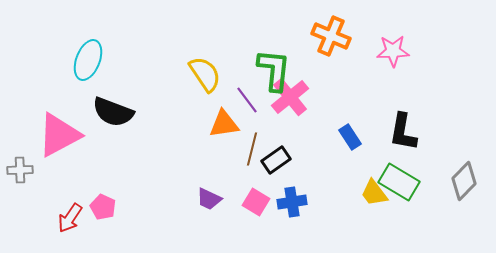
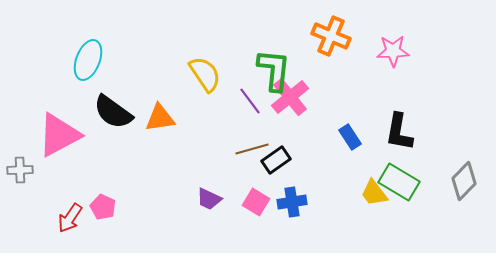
purple line: moved 3 px right, 1 px down
black semicircle: rotated 15 degrees clockwise
orange triangle: moved 64 px left, 6 px up
black L-shape: moved 4 px left
brown line: rotated 60 degrees clockwise
